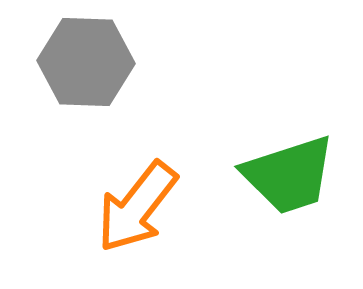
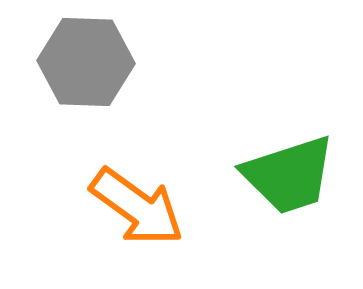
orange arrow: rotated 92 degrees counterclockwise
